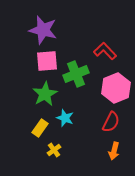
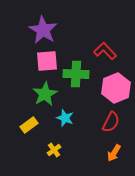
purple star: rotated 16 degrees clockwise
green cross: rotated 25 degrees clockwise
yellow rectangle: moved 11 px left, 3 px up; rotated 18 degrees clockwise
orange arrow: moved 2 px down; rotated 18 degrees clockwise
